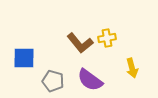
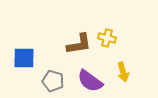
yellow cross: rotated 24 degrees clockwise
brown L-shape: moved 1 px left, 1 px down; rotated 60 degrees counterclockwise
yellow arrow: moved 9 px left, 4 px down
purple semicircle: moved 1 px down
